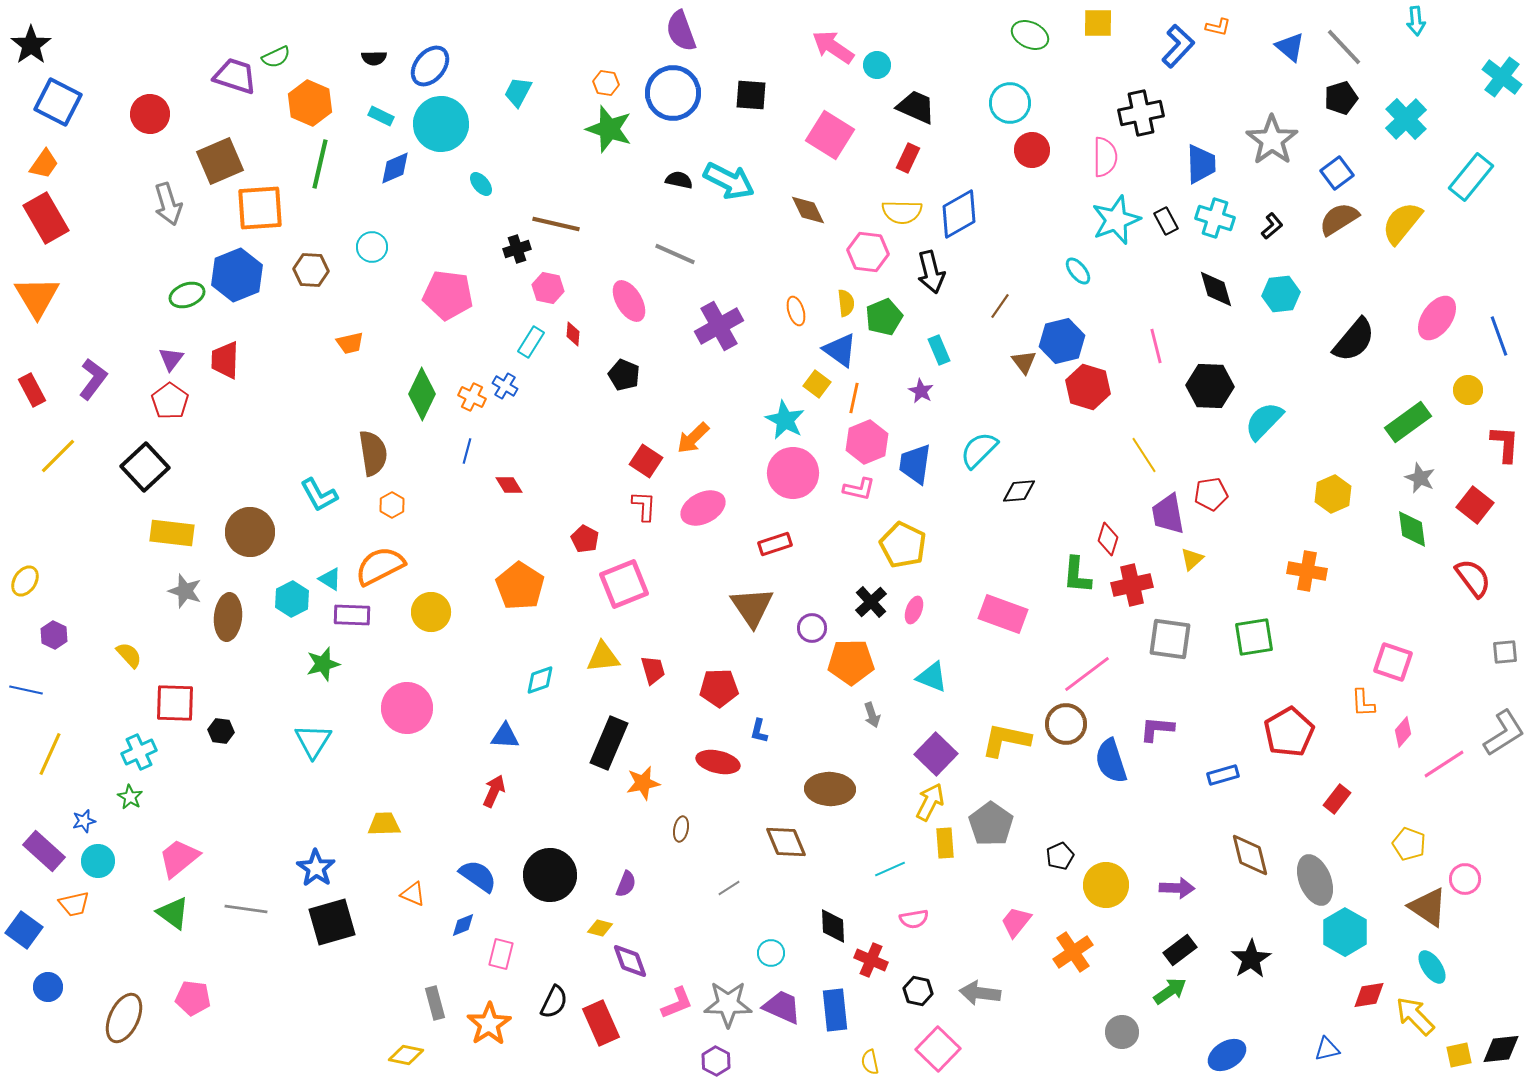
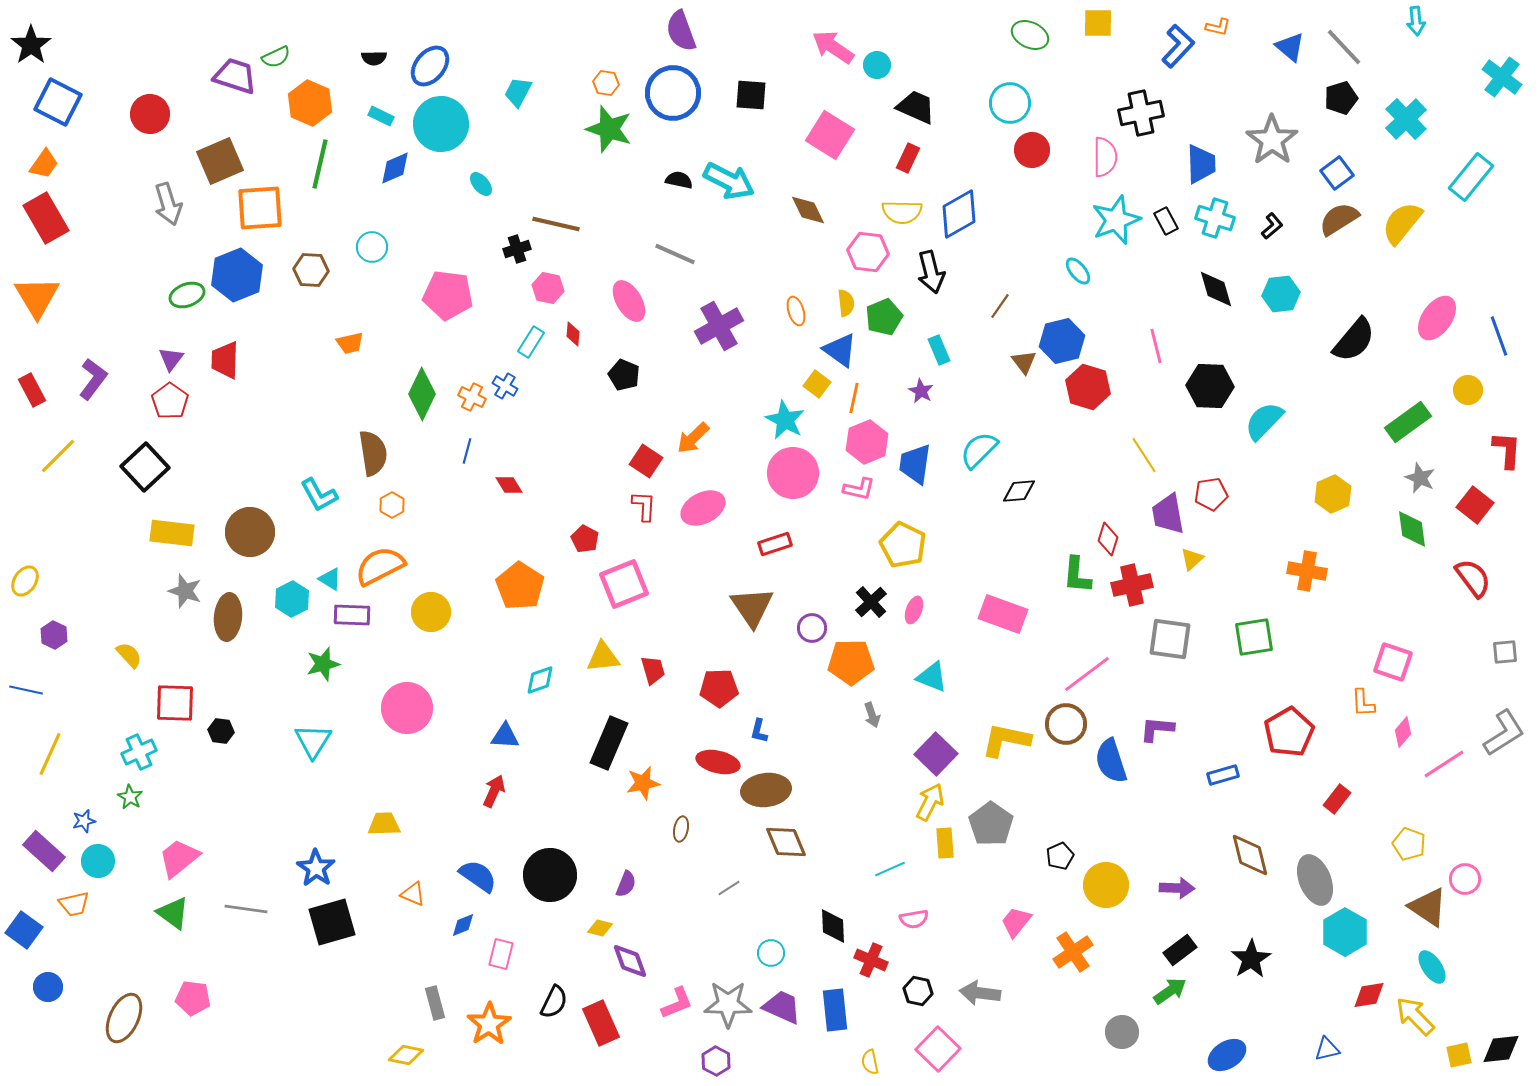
red L-shape at (1505, 444): moved 2 px right, 6 px down
brown ellipse at (830, 789): moved 64 px left, 1 px down; rotated 9 degrees counterclockwise
